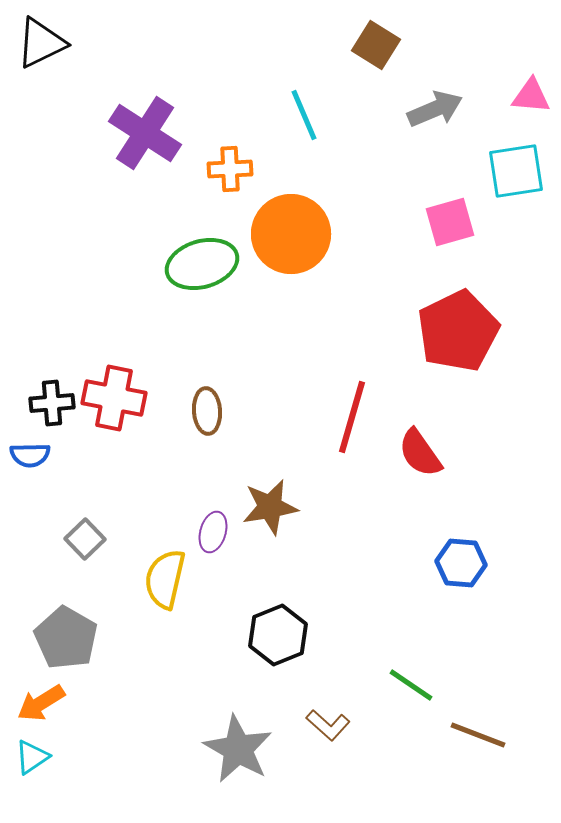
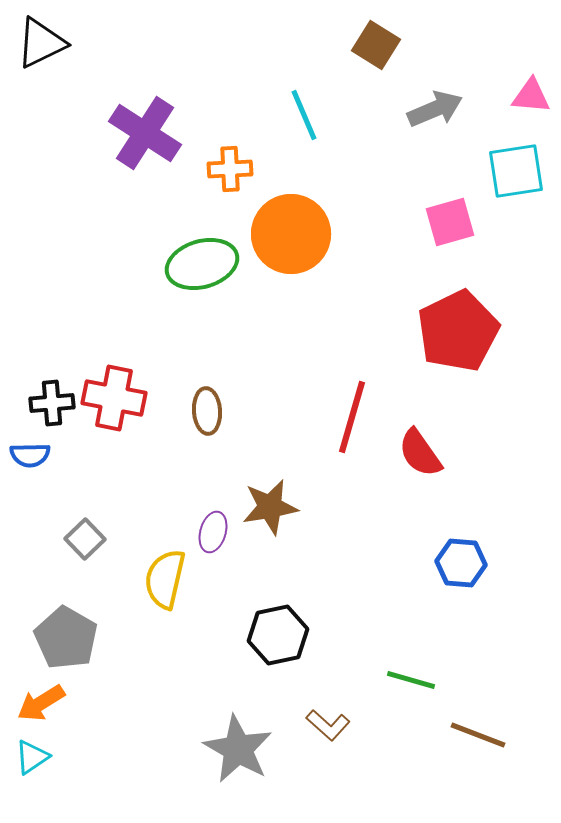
black hexagon: rotated 10 degrees clockwise
green line: moved 5 px up; rotated 18 degrees counterclockwise
